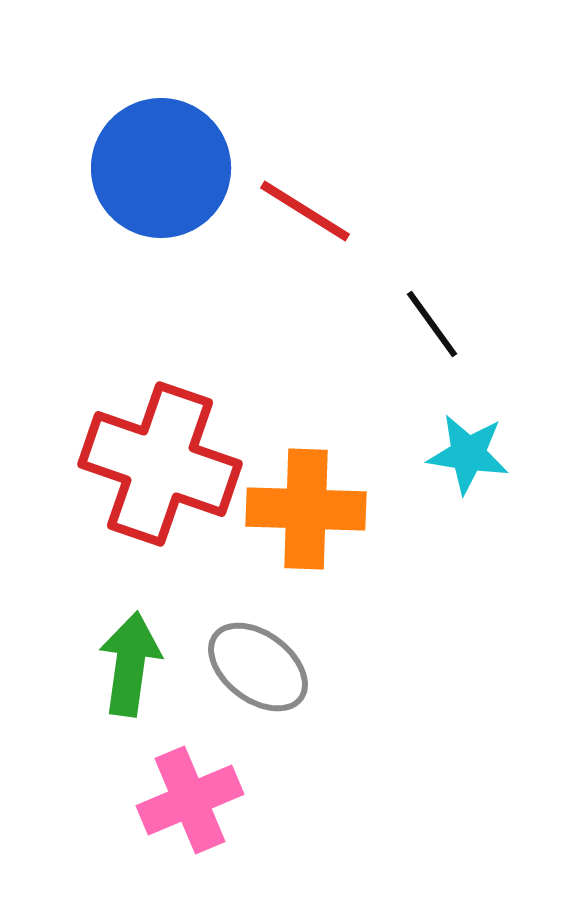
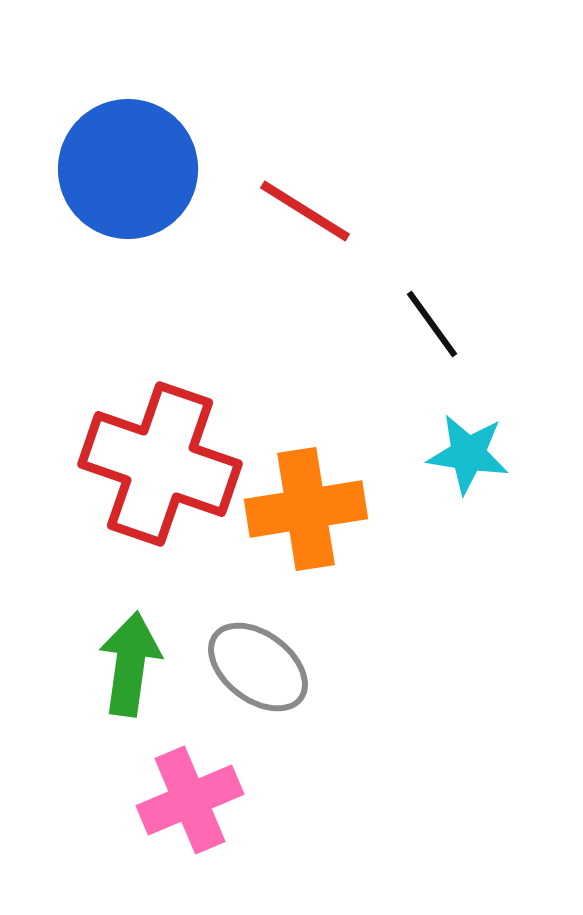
blue circle: moved 33 px left, 1 px down
orange cross: rotated 11 degrees counterclockwise
